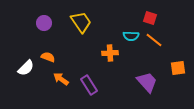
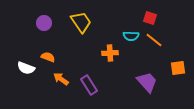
white semicircle: rotated 66 degrees clockwise
